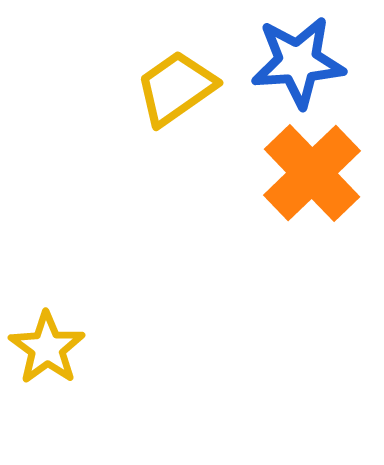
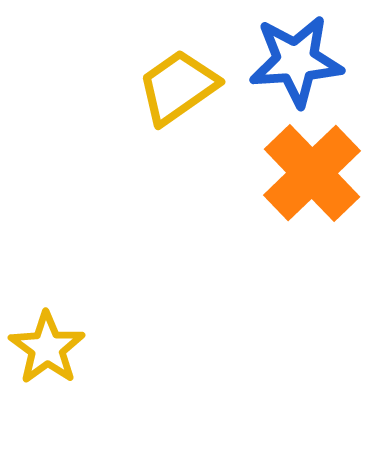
blue star: moved 2 px left, 1 px up
yellow trapezoid: moved 2 px right, 1 px up
